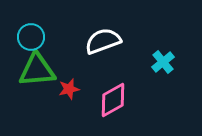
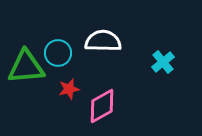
cyan circle: moved 27 px right, 16 px down
white semicircle: rotated 21 degrees clockwise
green triangle: moved 11 px left, 3 px up
pink diamond: moved 11 px left, 6 px down
